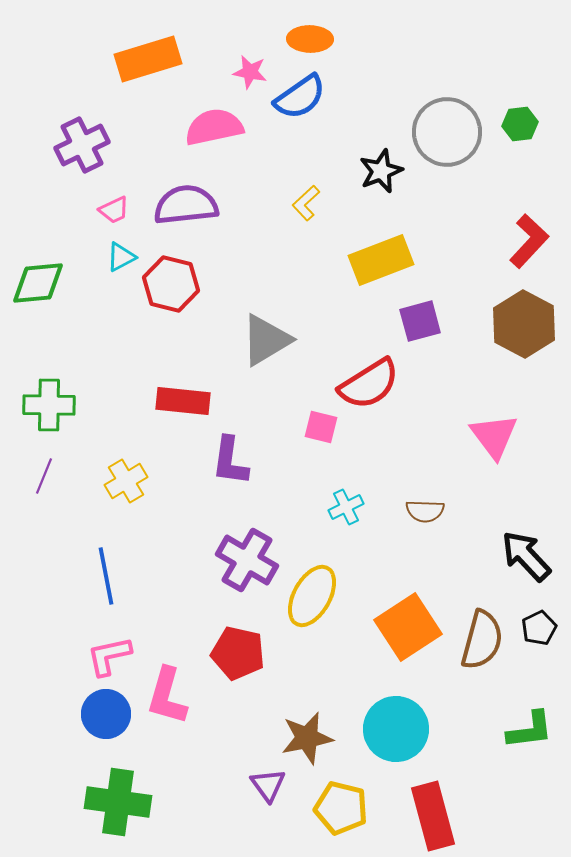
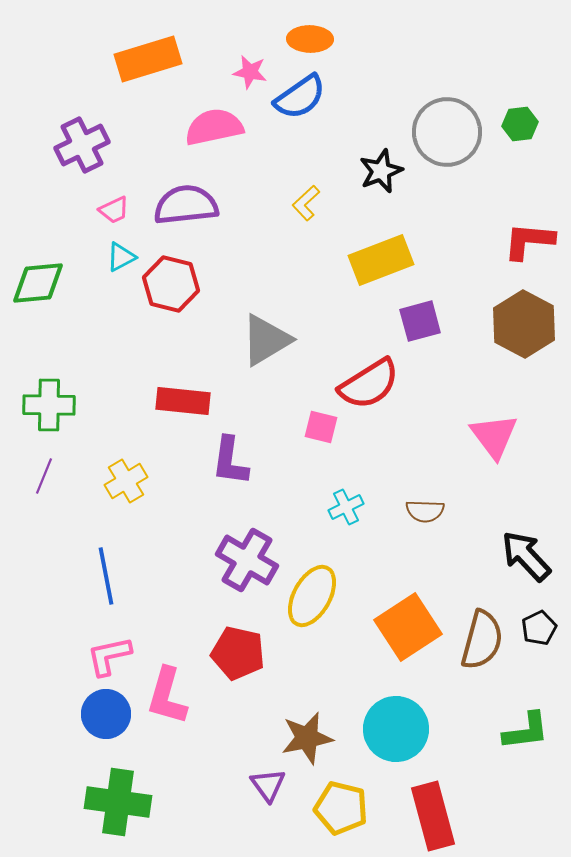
red L-shape at (529, 241): rotated 128 degrees counterclockwise
green L-shape at (530, 730): moved 4 px left, 1 px down
